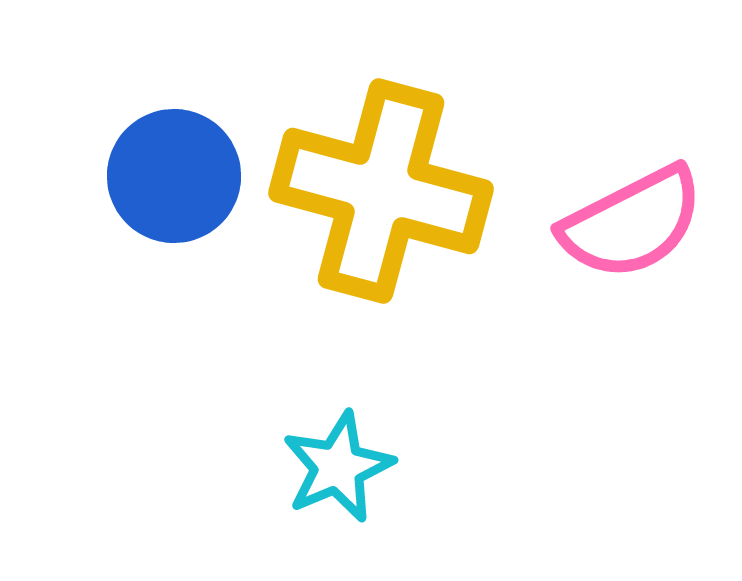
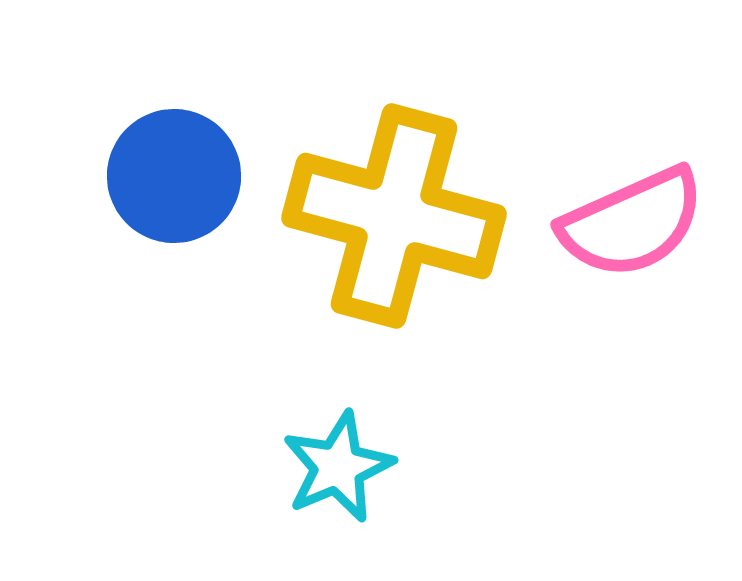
yellow cross: moved 13 px right, 25 px down
pink semicircle: rotated 3 degrees clockwise
